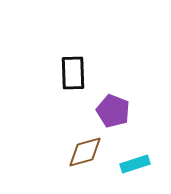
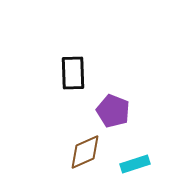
brown diamond: rotated 9 degrees counterclockwise
